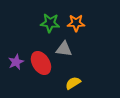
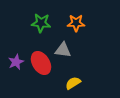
green star: moved 9 px left
gray triangle: moved 1 px left, 1 px down
